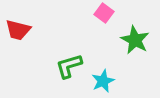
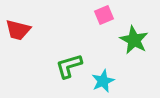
pink square: moved 2 px down; rotated 30 degrees clockwise
green star: moved 1 px left
